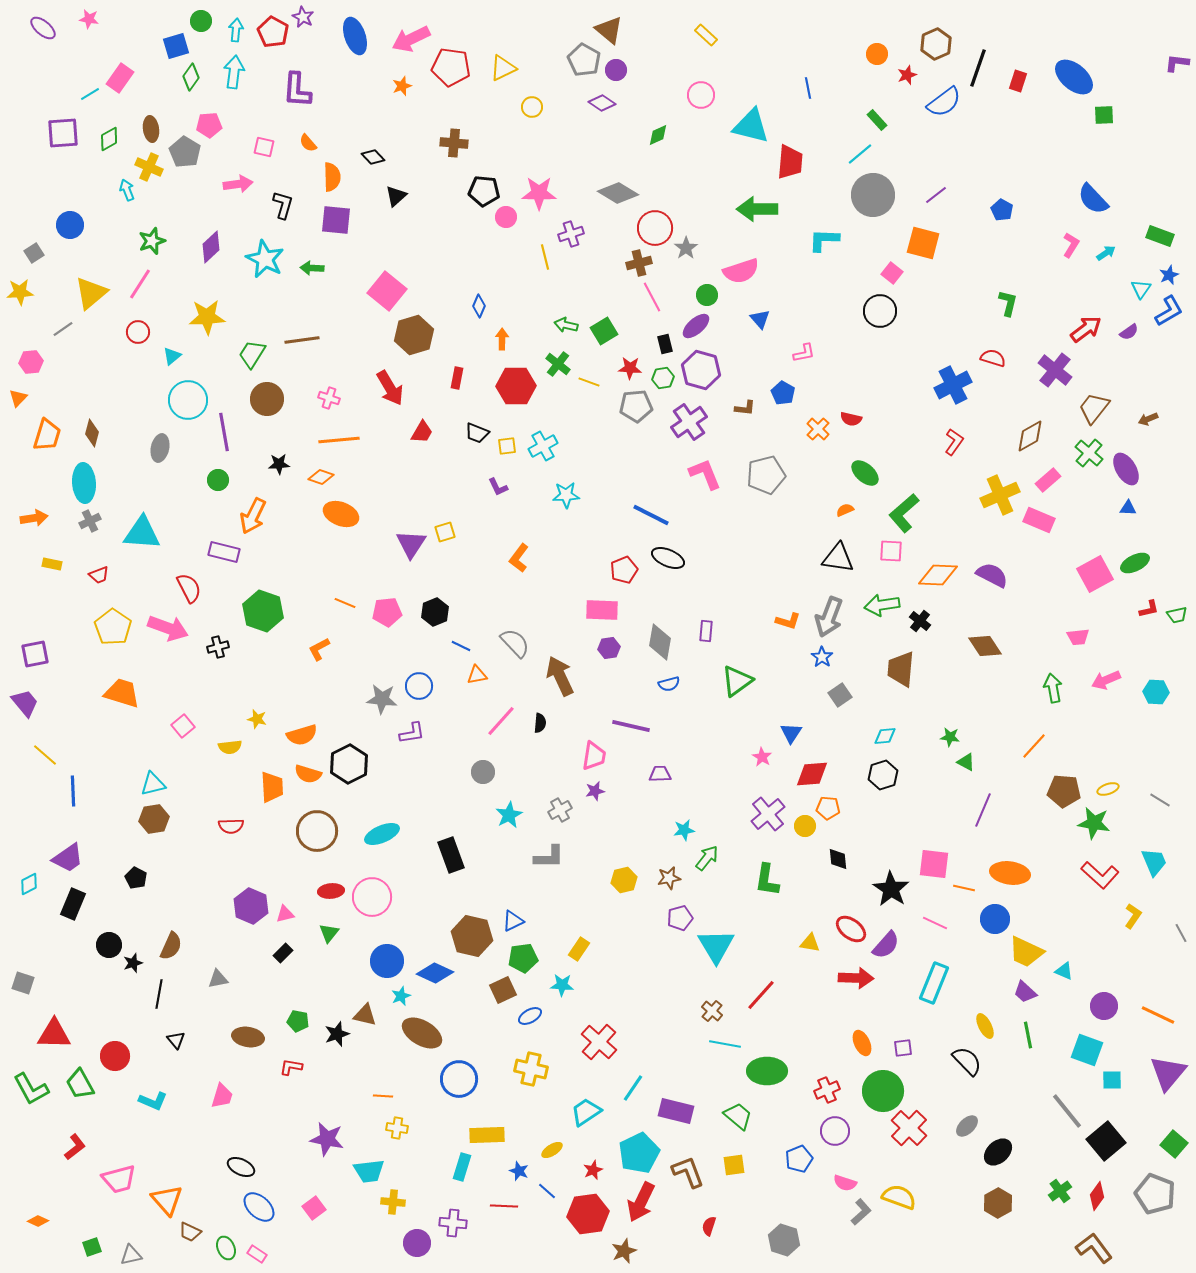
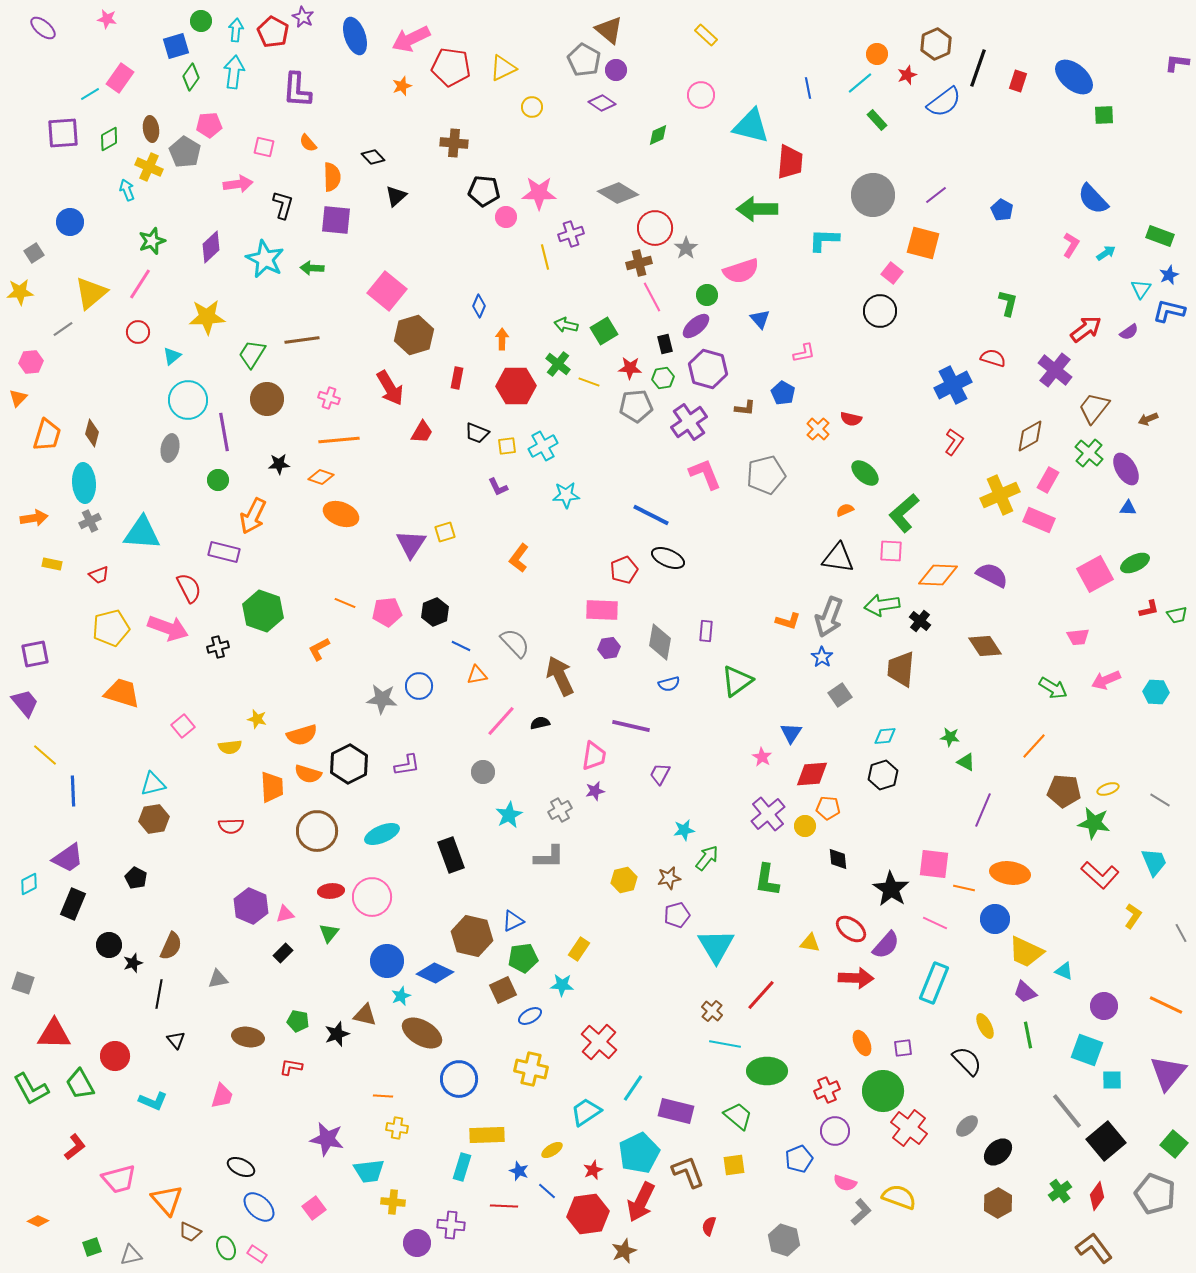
pink star at (89, 19): moved 18 px right
cyan line at (860, 154): moved 71 px up
blue circle at (70, 225): moved 3 px up
blue L-shape at (1169, 311): rotated 136 degrees counterclockwise
purple hexagon at (701, 370): moved 7 px right, 1 px up
gray ellipse at (160, 448): moved 10 px right
pink rectangle at (1048, 480): rotated 20 degrees counterclockwise
yellow pentagon at (113, 627): moved 2 px left, 1 px down; rotated 24 degrees clockwise
green arrow at (1053, 688): rotated 132 degrees clockwise
black semicircle at (540, 723): rotated 108 degrees counterclockwise
purple L-shape at (412, 733): moved 5 px left, 32 px down
purple trapezoid at (660, 774): rotated 60 degrees counterclockwise
purple pentagon at (680, 918): moved 3 px left, 3 px up
orange line at (1158, 1015): moved 8 px right, 10 px up
red cross at (909, 1128): rotated 6 degrees counterclockwise
purple cross at (453, 1223): moved 2 px left, 2 px down
